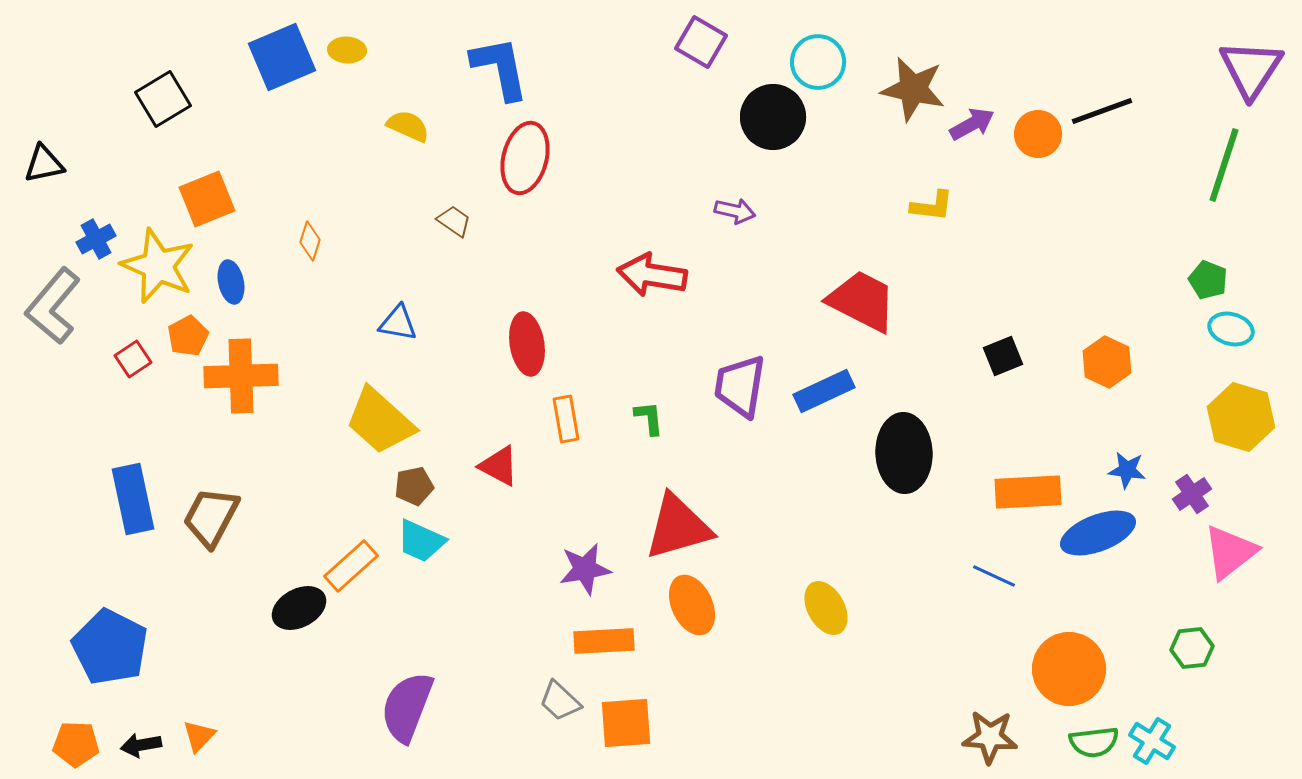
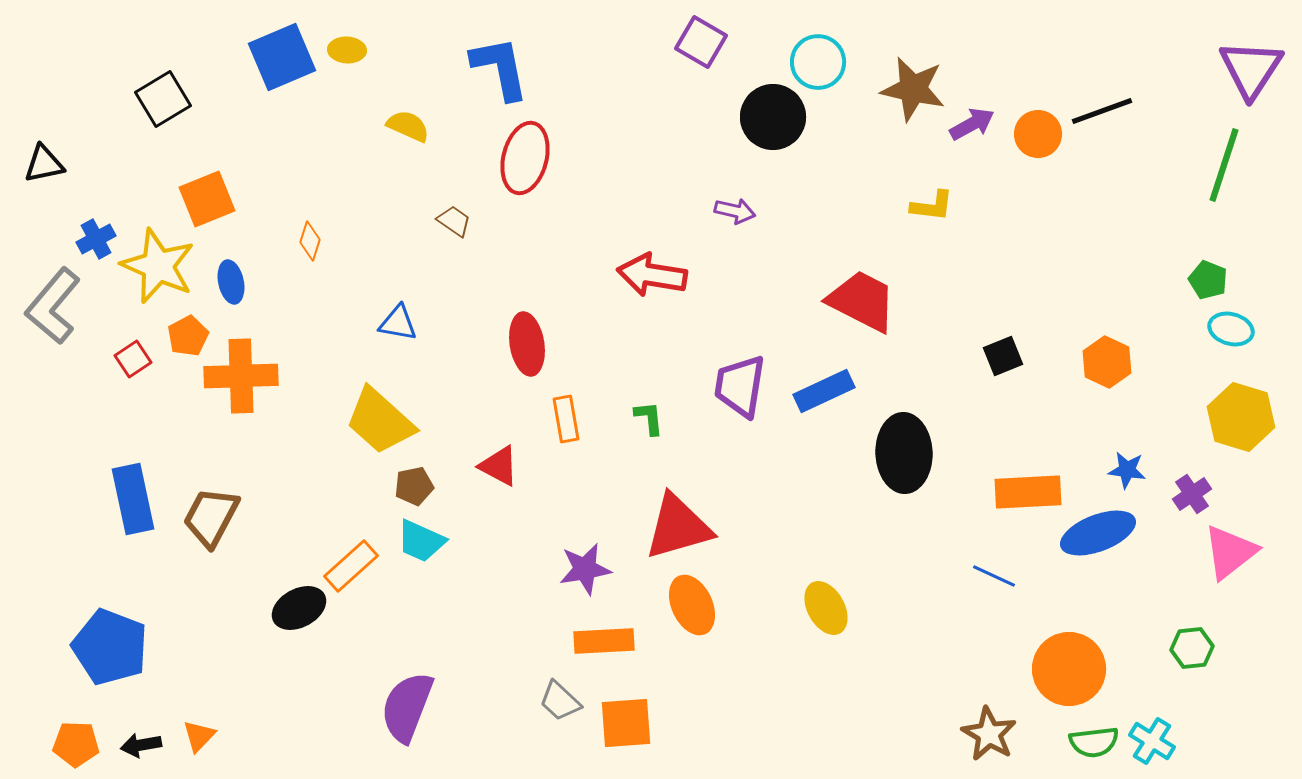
blue pentagon at (110, 647): rotated 6 degrees counterclockwise
brown star at (990, 737): moved 1 px left, 3 px up; rotated 26 degrees clockwise
